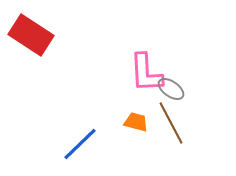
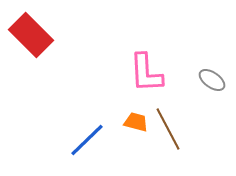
red rectangle: rotated 12 degrees clockwise
gray ellipse: moved 41 px right, 9 px up
brown line: moved 3 px left, 6 px down
blue line: moved 7 px right, 4 px up
